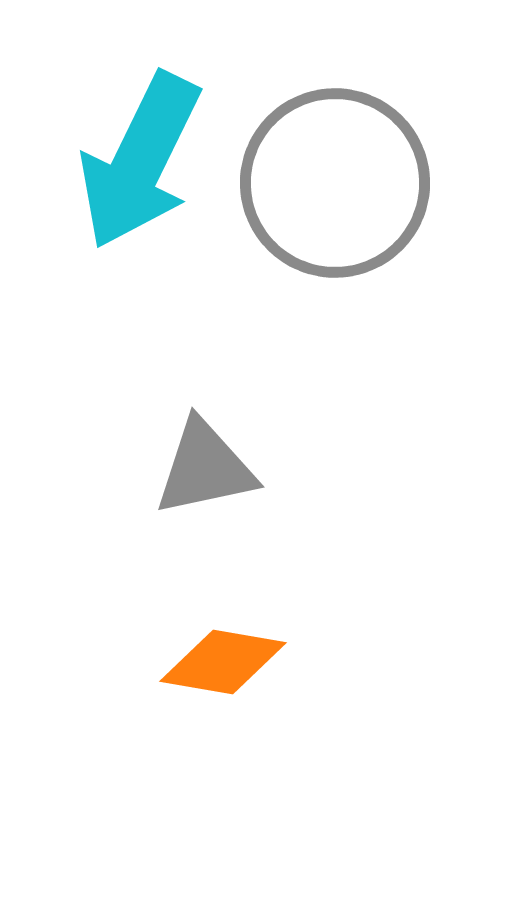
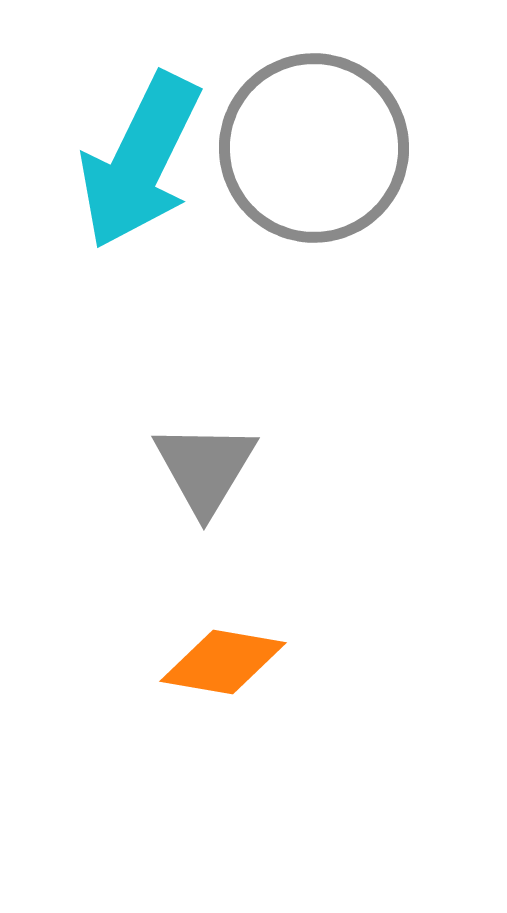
gray circle: moved 21 px left, 35 px up
gray triangle: rotated 47 degrees counterclockwise
